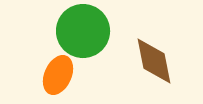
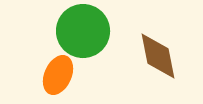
brown diamond: moved 4 px right, 5 px up
